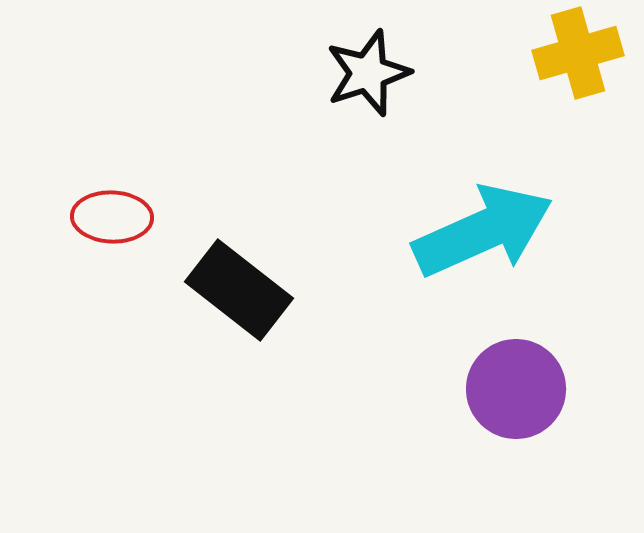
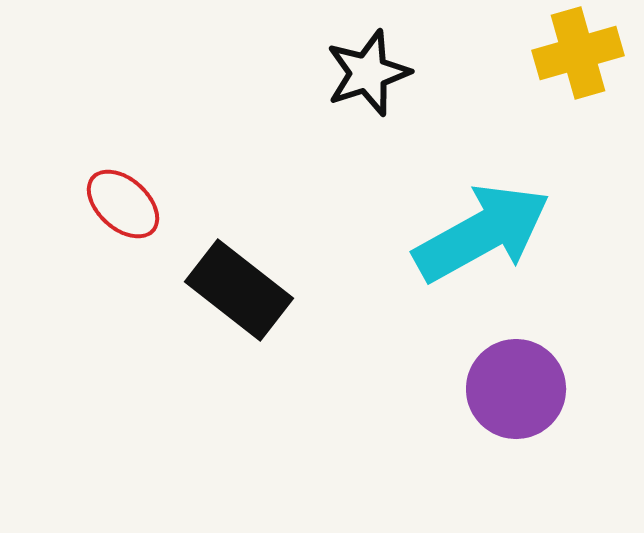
red ellipse: moved 11 px right, 13 px up; rotated 40 degrees clockwise
cyan arrow: moved 1 px left, 2 px down; rotated 5 degrees counterclockwise
